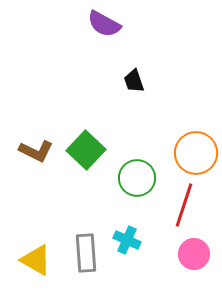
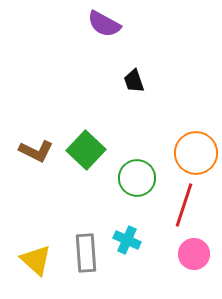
yellow triangle: rotated 12 degrees clockwise
